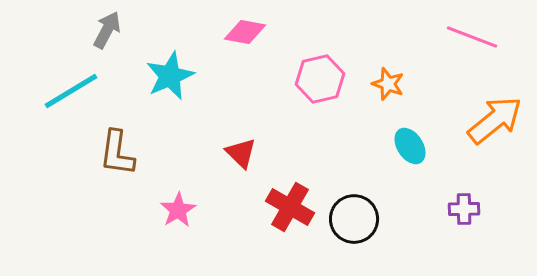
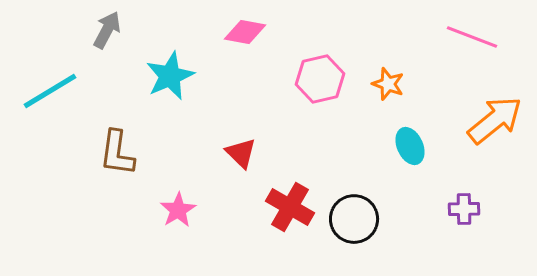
cyan line: moved 21 px left
cyan ellipse: rotated 9 degrees clockwise
